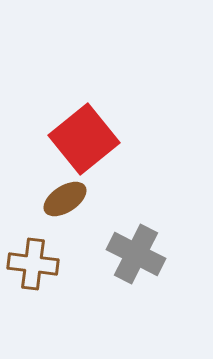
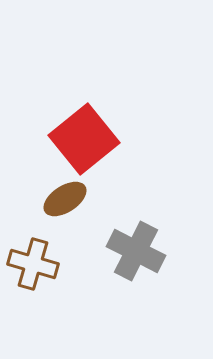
gray cross: moved 3 px up
brown cross: rotated 9 degrees clockwise
